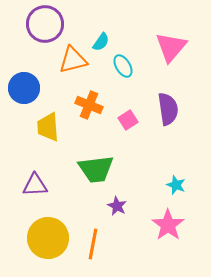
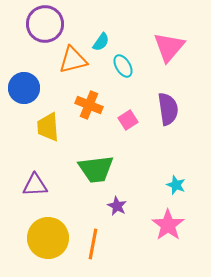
pink triangle: moved 2 px left
